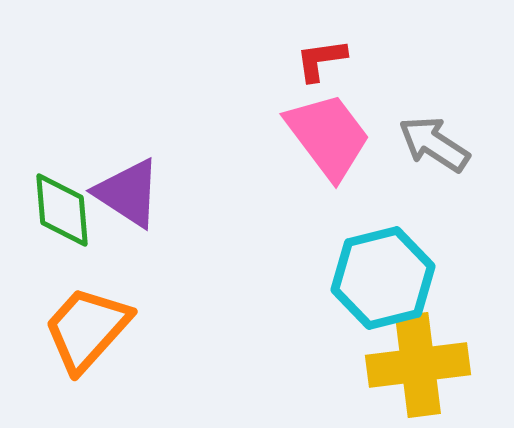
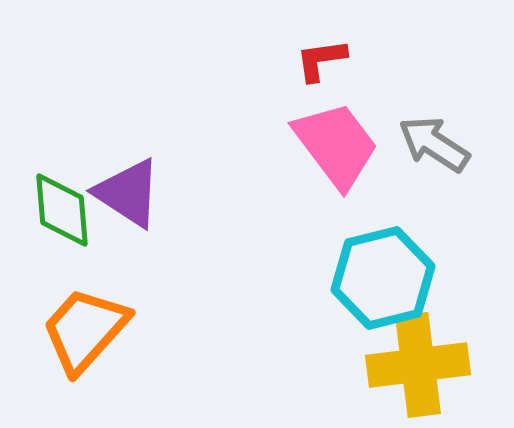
pink trapezoid: moved 8 px right, 9 px down
orange trapezoid: moved 2 px left, 1 px down
